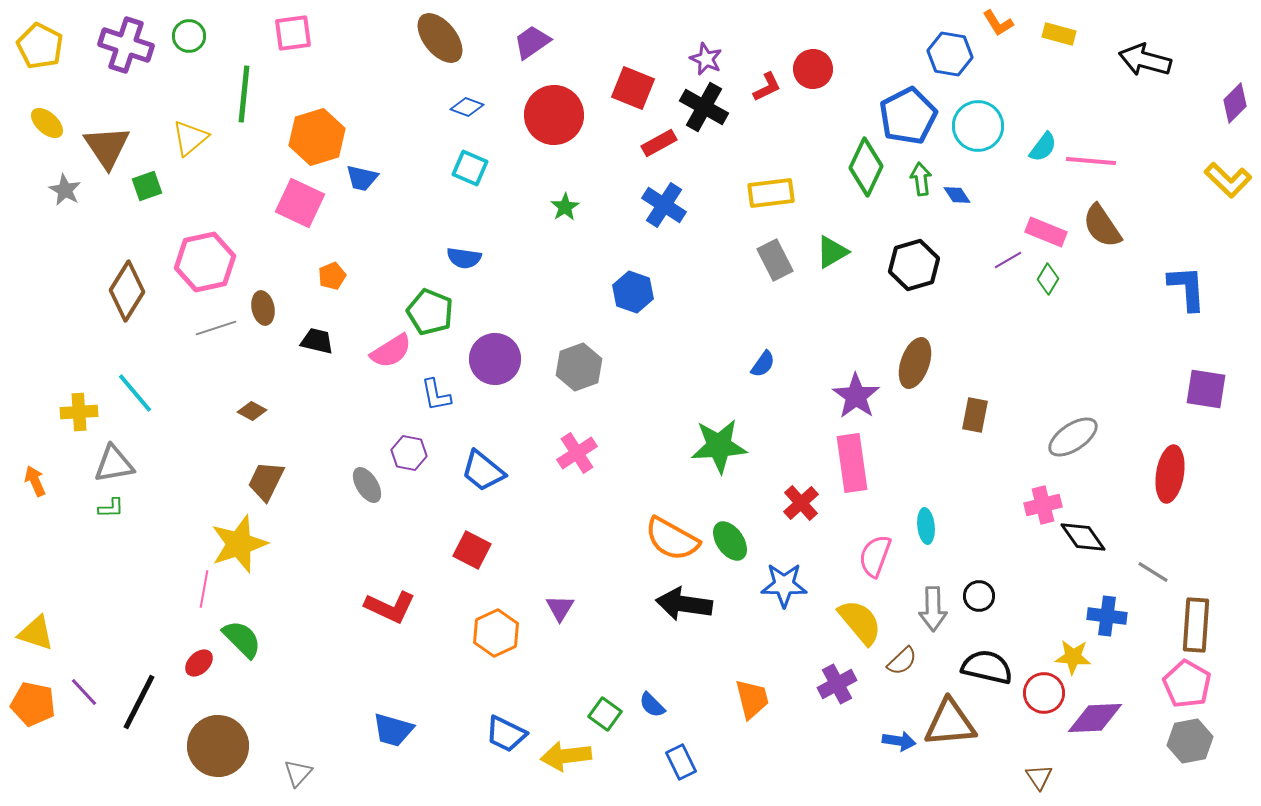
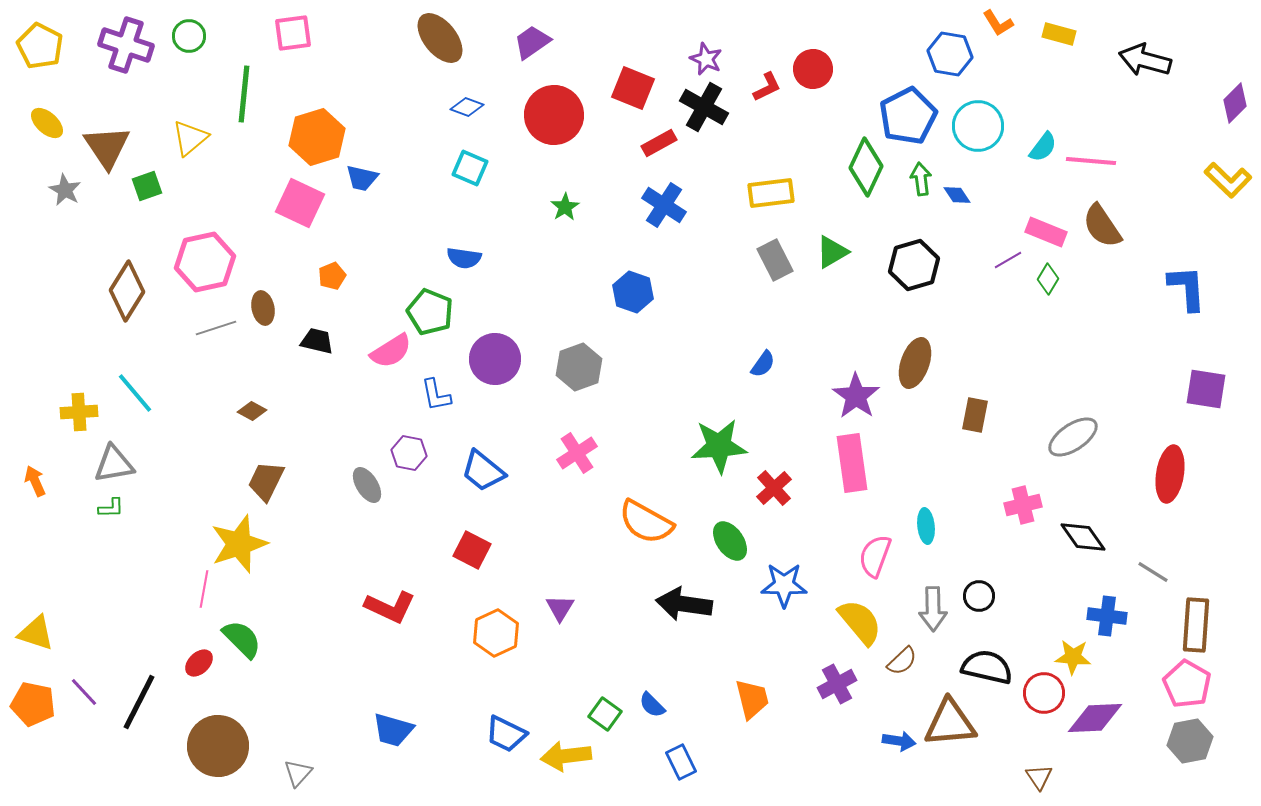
red cross at (801, 503): moved 27 px left, 15 px up
pink cross at (1043, 505): moved 20 px left
orange semicircle at (672, 539): moved 26 px left, 17 px up
